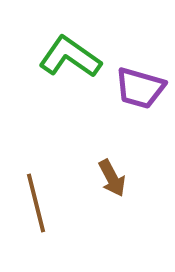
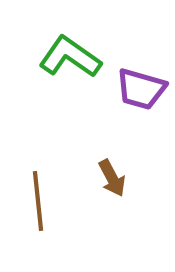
purple trapezoid: moved 1 px right, 1 px down
brown line: moved 2 px right, 2 px up; rotated 8 degrees clockwise
